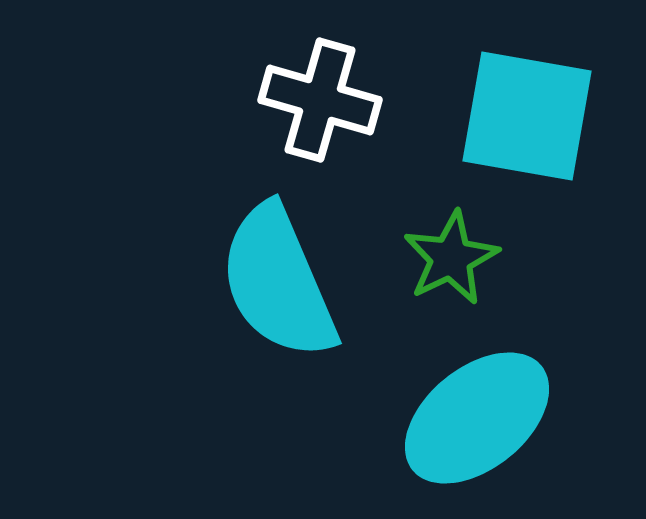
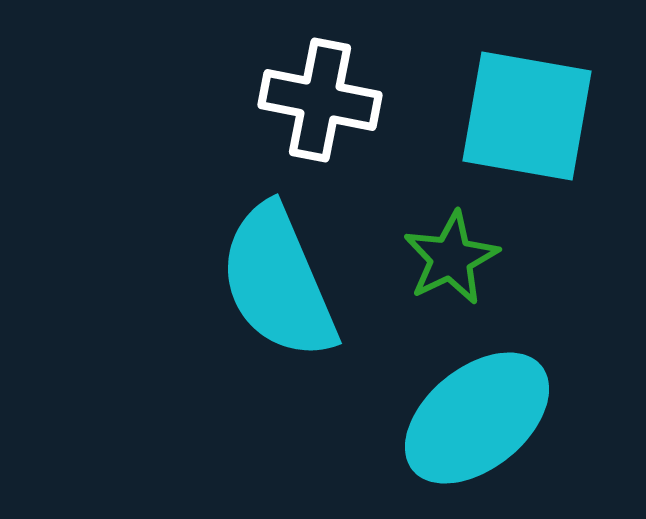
white cross: rotated 5 degrees counterclockwise
